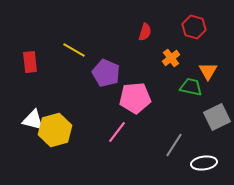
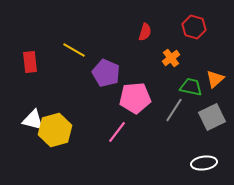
orange triangle: moved 7 px right, 8 px down; rotated 18 degrees clockwise
gray square: moved 5 px left
gray line: moved 35 px up
